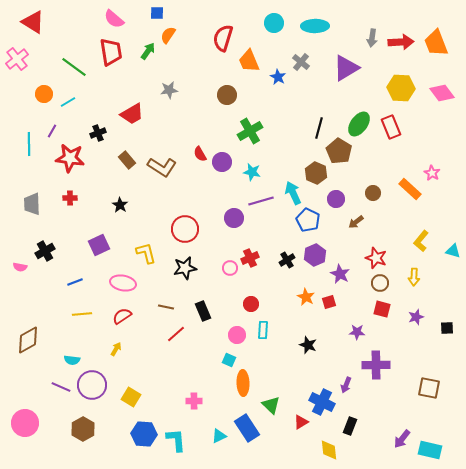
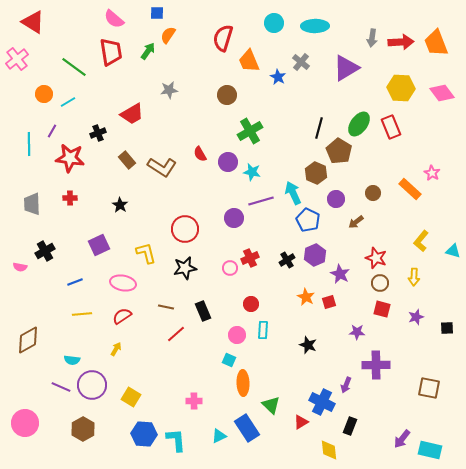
purple circle at (222, 162): moved 6 px right
